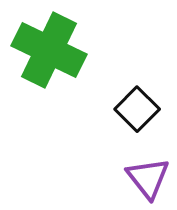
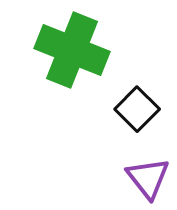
green cross: moved 23 px right; rotated 4 degrees counterclockwise
